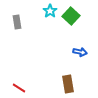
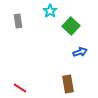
green square: moved 10 px down
gray rectangle: moved 1 px right, 1 px up
blue arrow: rotated 32 degrees counterclockwise
red line: moved 1 px right
